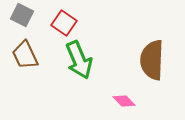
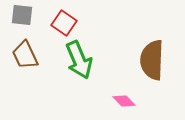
gray square: rotated 20 degrees counterclockwise
